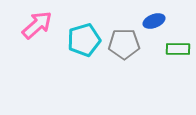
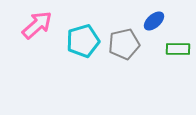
blue ellipse: rotated 20 degrees counterclockwise
cyan pentagon: moved 1 px left, 1 px down
gray pentagon: rotated 12 degrees counterclockwise
